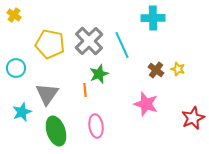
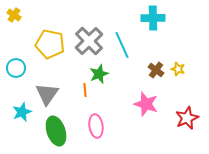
red star: moved 6 px left
